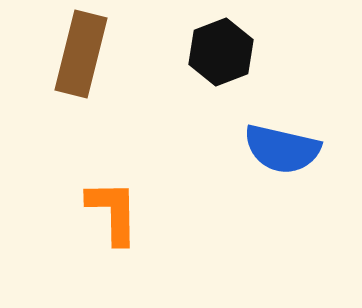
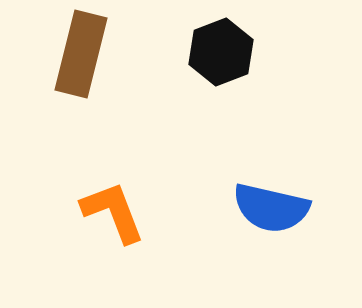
blue semicircle: moved 11 px left, 59 px down
orange L-shape: rotated 20 degrees counterclockwise
